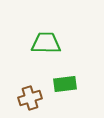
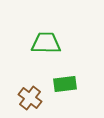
brown cross: rotated 35 degrees counterclockwise
